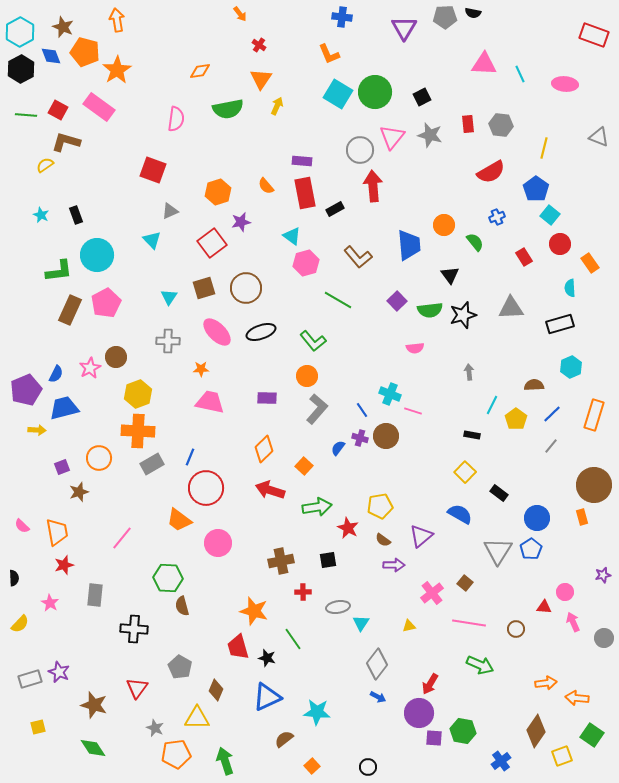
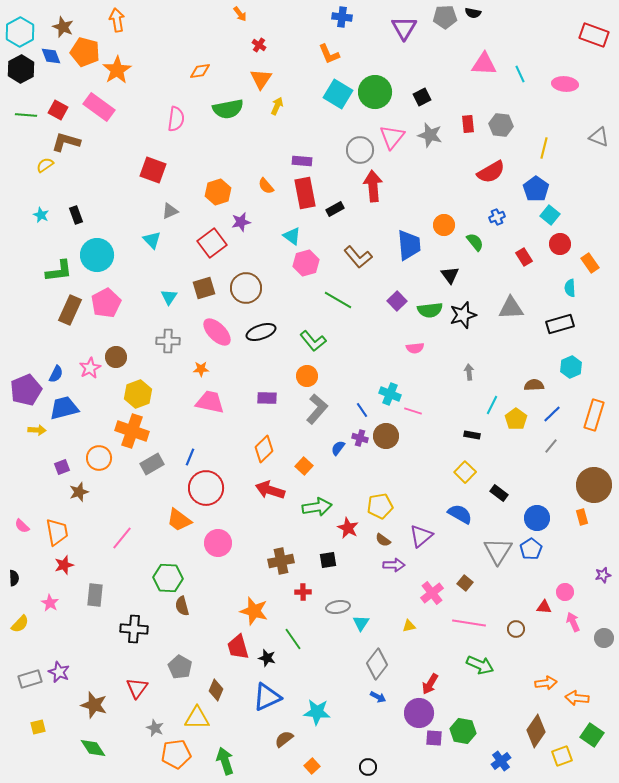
orange cross at (138, 431): moved 6 px left; rotated 16 degrees clockwise
